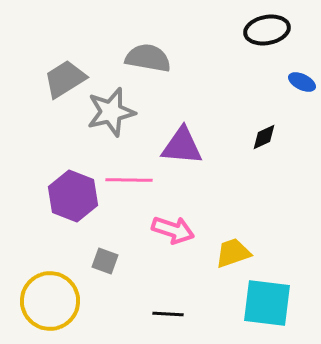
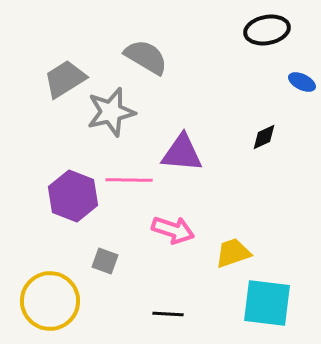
gray semicircle: moved 2 px left, 1 px up; rotated 21 degrees clockwise
purple triangle: moved 7 px down
